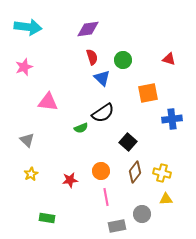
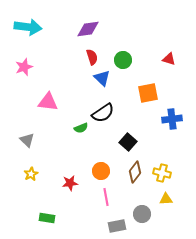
red star: moved 3 px down
